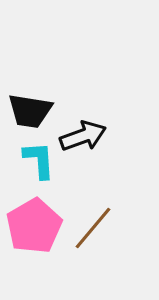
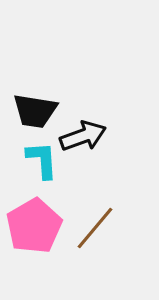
black trapezoid: moved 5 px right
cyan L-shape: moved 3 px right
brown line: moved 2 px right
